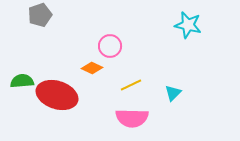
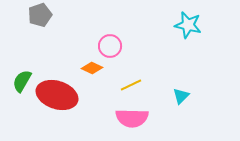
green semicircle: rotated 55 degrees counterclockwise
cyan triangle: moved 8 px right, 3 px down
